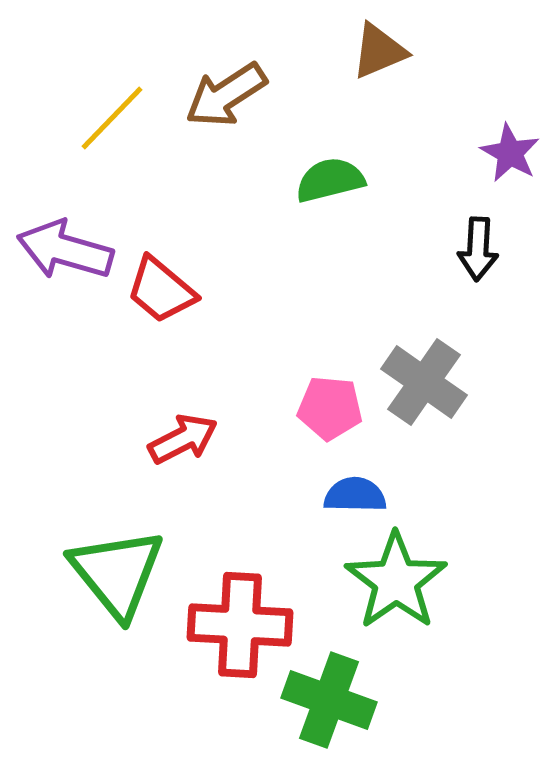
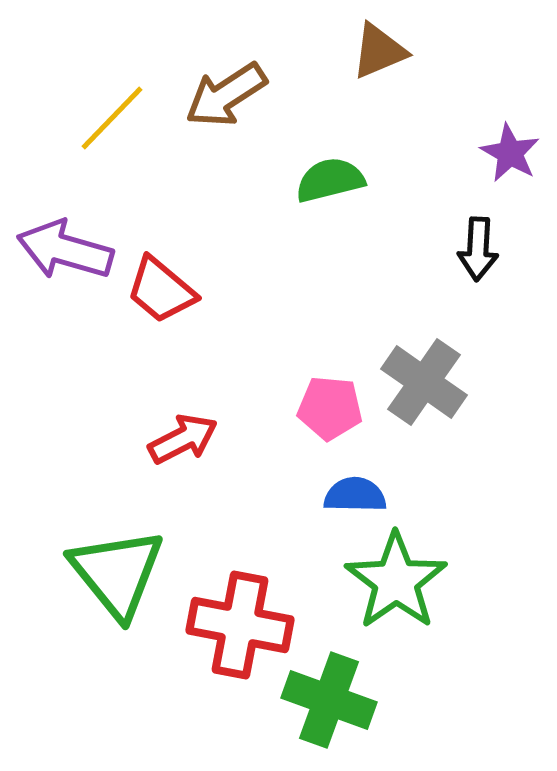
red cross: rotated 8 degrees clockwise
